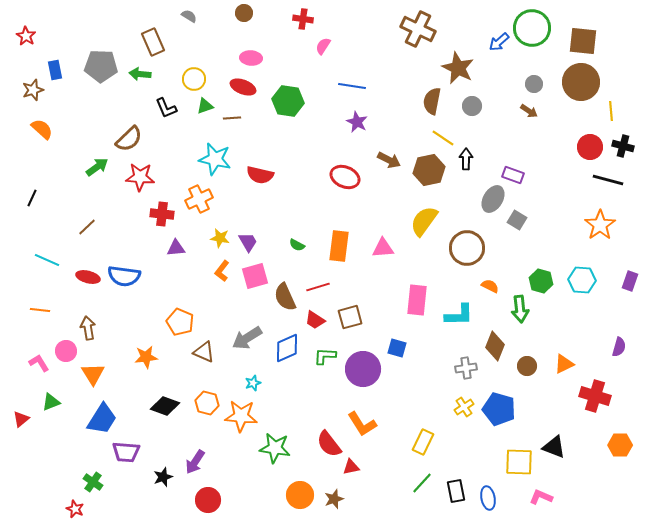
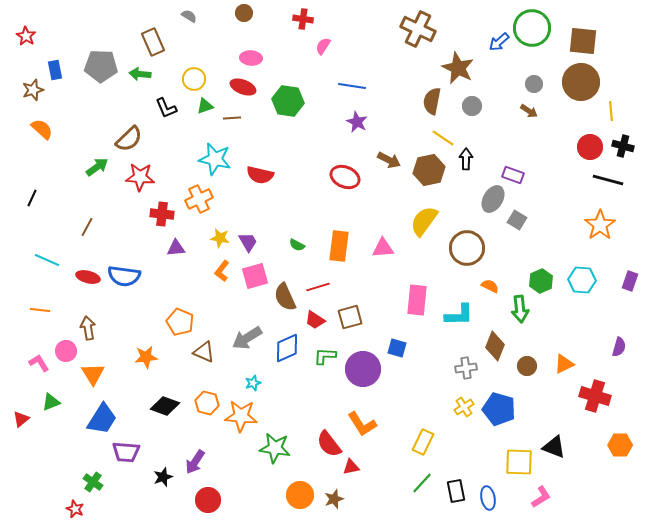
brown line at (87, 227): rotated 18 degrees counterclockwise
green hexagon at (541, 281): rotated 20 degrees clockwise
pink L-shape at (541, 497): rotated 125 degrees clockwise
